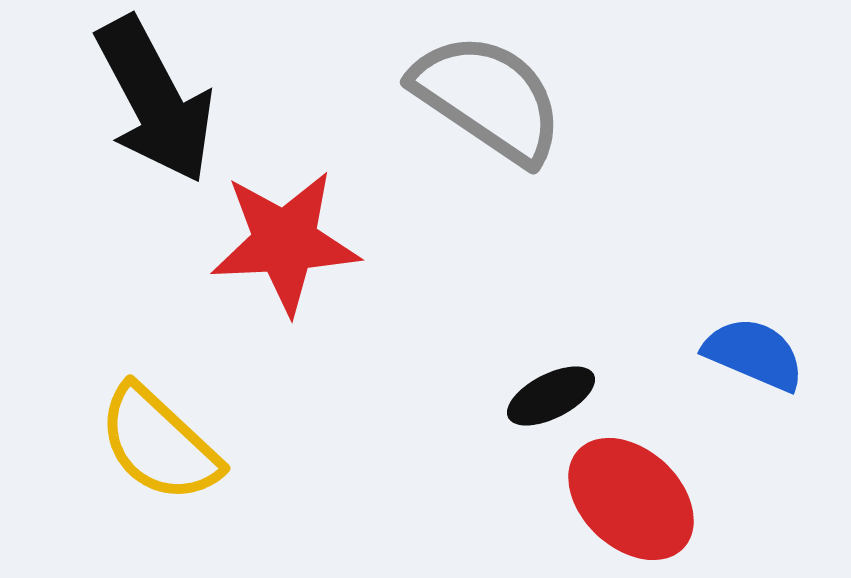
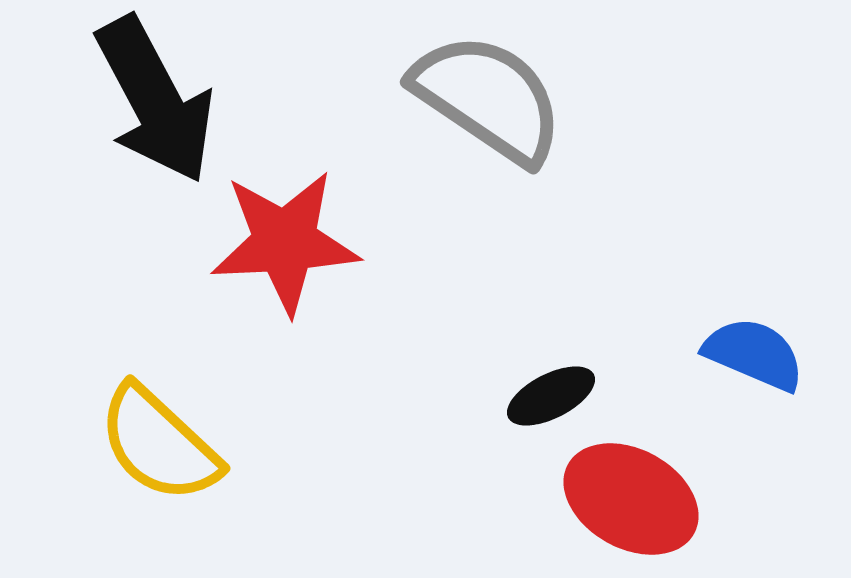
red ellipse: rotated 14 degrees counterclockwise
